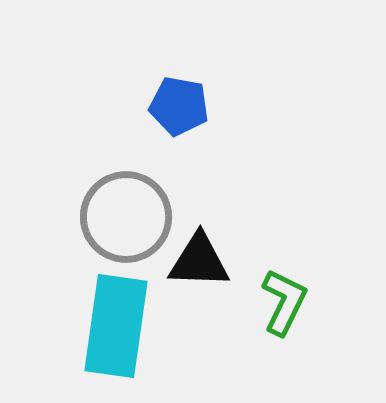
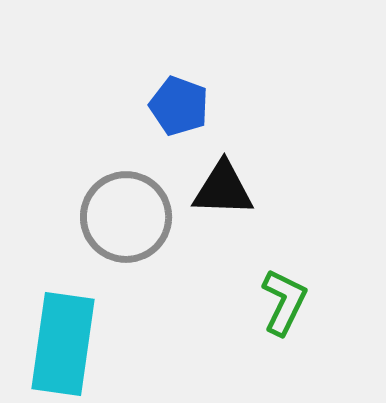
blue pentagon: rotated 10 degrees clockwise
black triangle: moved 24 px right, 72 px up
cyan rectangle: moved 53 px left, 18 px down
